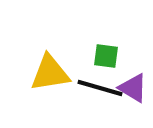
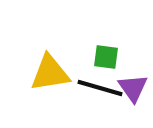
green square: moved 1 px down
purple triangle: rotated 24 degrees clockwise
